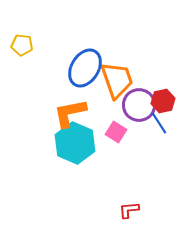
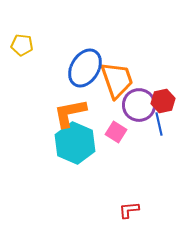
blue line: moved 1 px down; rotated 20 degrees clockwise
